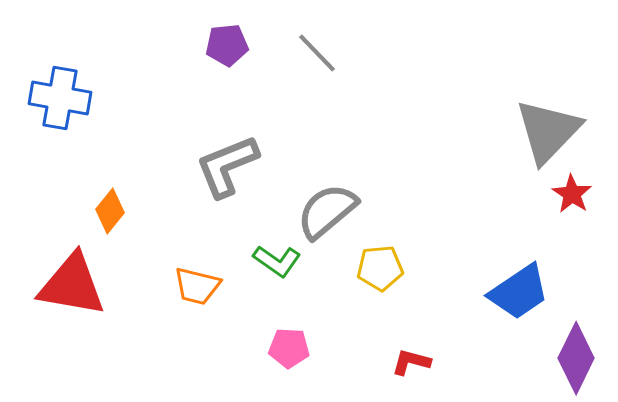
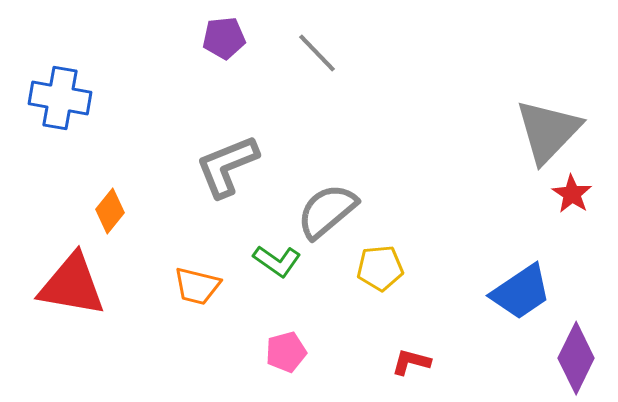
purple pentagon: moved 3 px left, 7 px up
blue trapezoid: moved 2 px right
pink pentagon: moved 3 px left, 4 px down; rotated 18 degrees counterclockwise
